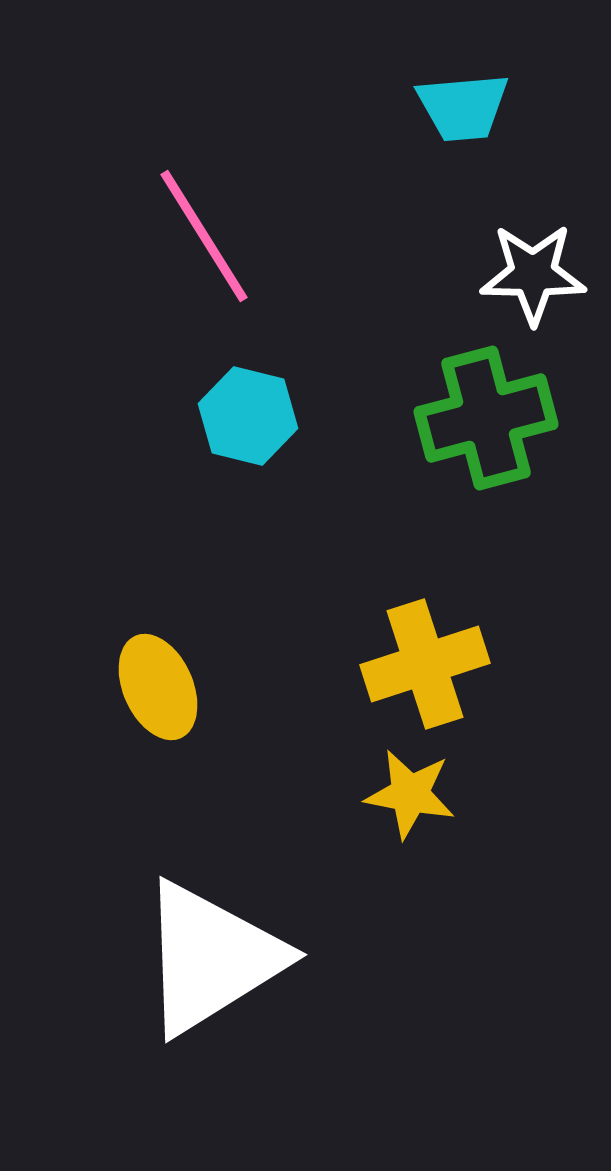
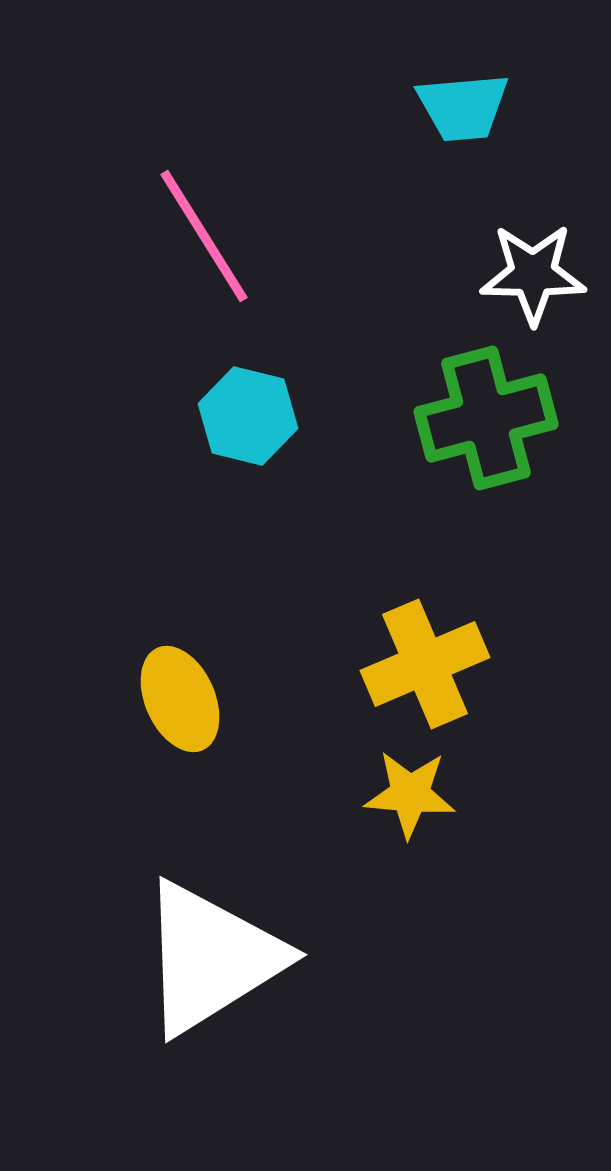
yellow cross: rotated 5 degrees counterclockwise
yellow ellipse: moved 22 px right, 12 px down
yellow star: rotated 6 degrees counterclockwise
